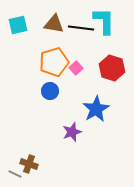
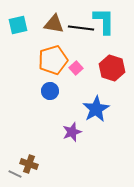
orange pentagon: moved 1 px left, 2 px up
